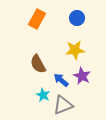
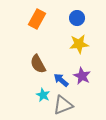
yellow star: moved 4 px right, 6 px up
